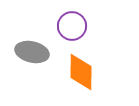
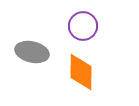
purple circle: moved 11 px right
